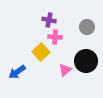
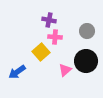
gray circle: moved 4 px down
